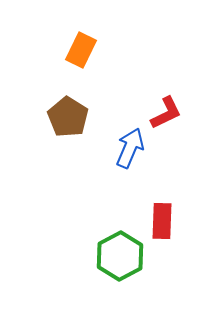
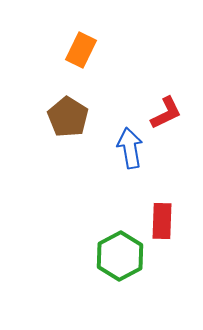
blue arrow: rotated 33 degrees counterclockwise
